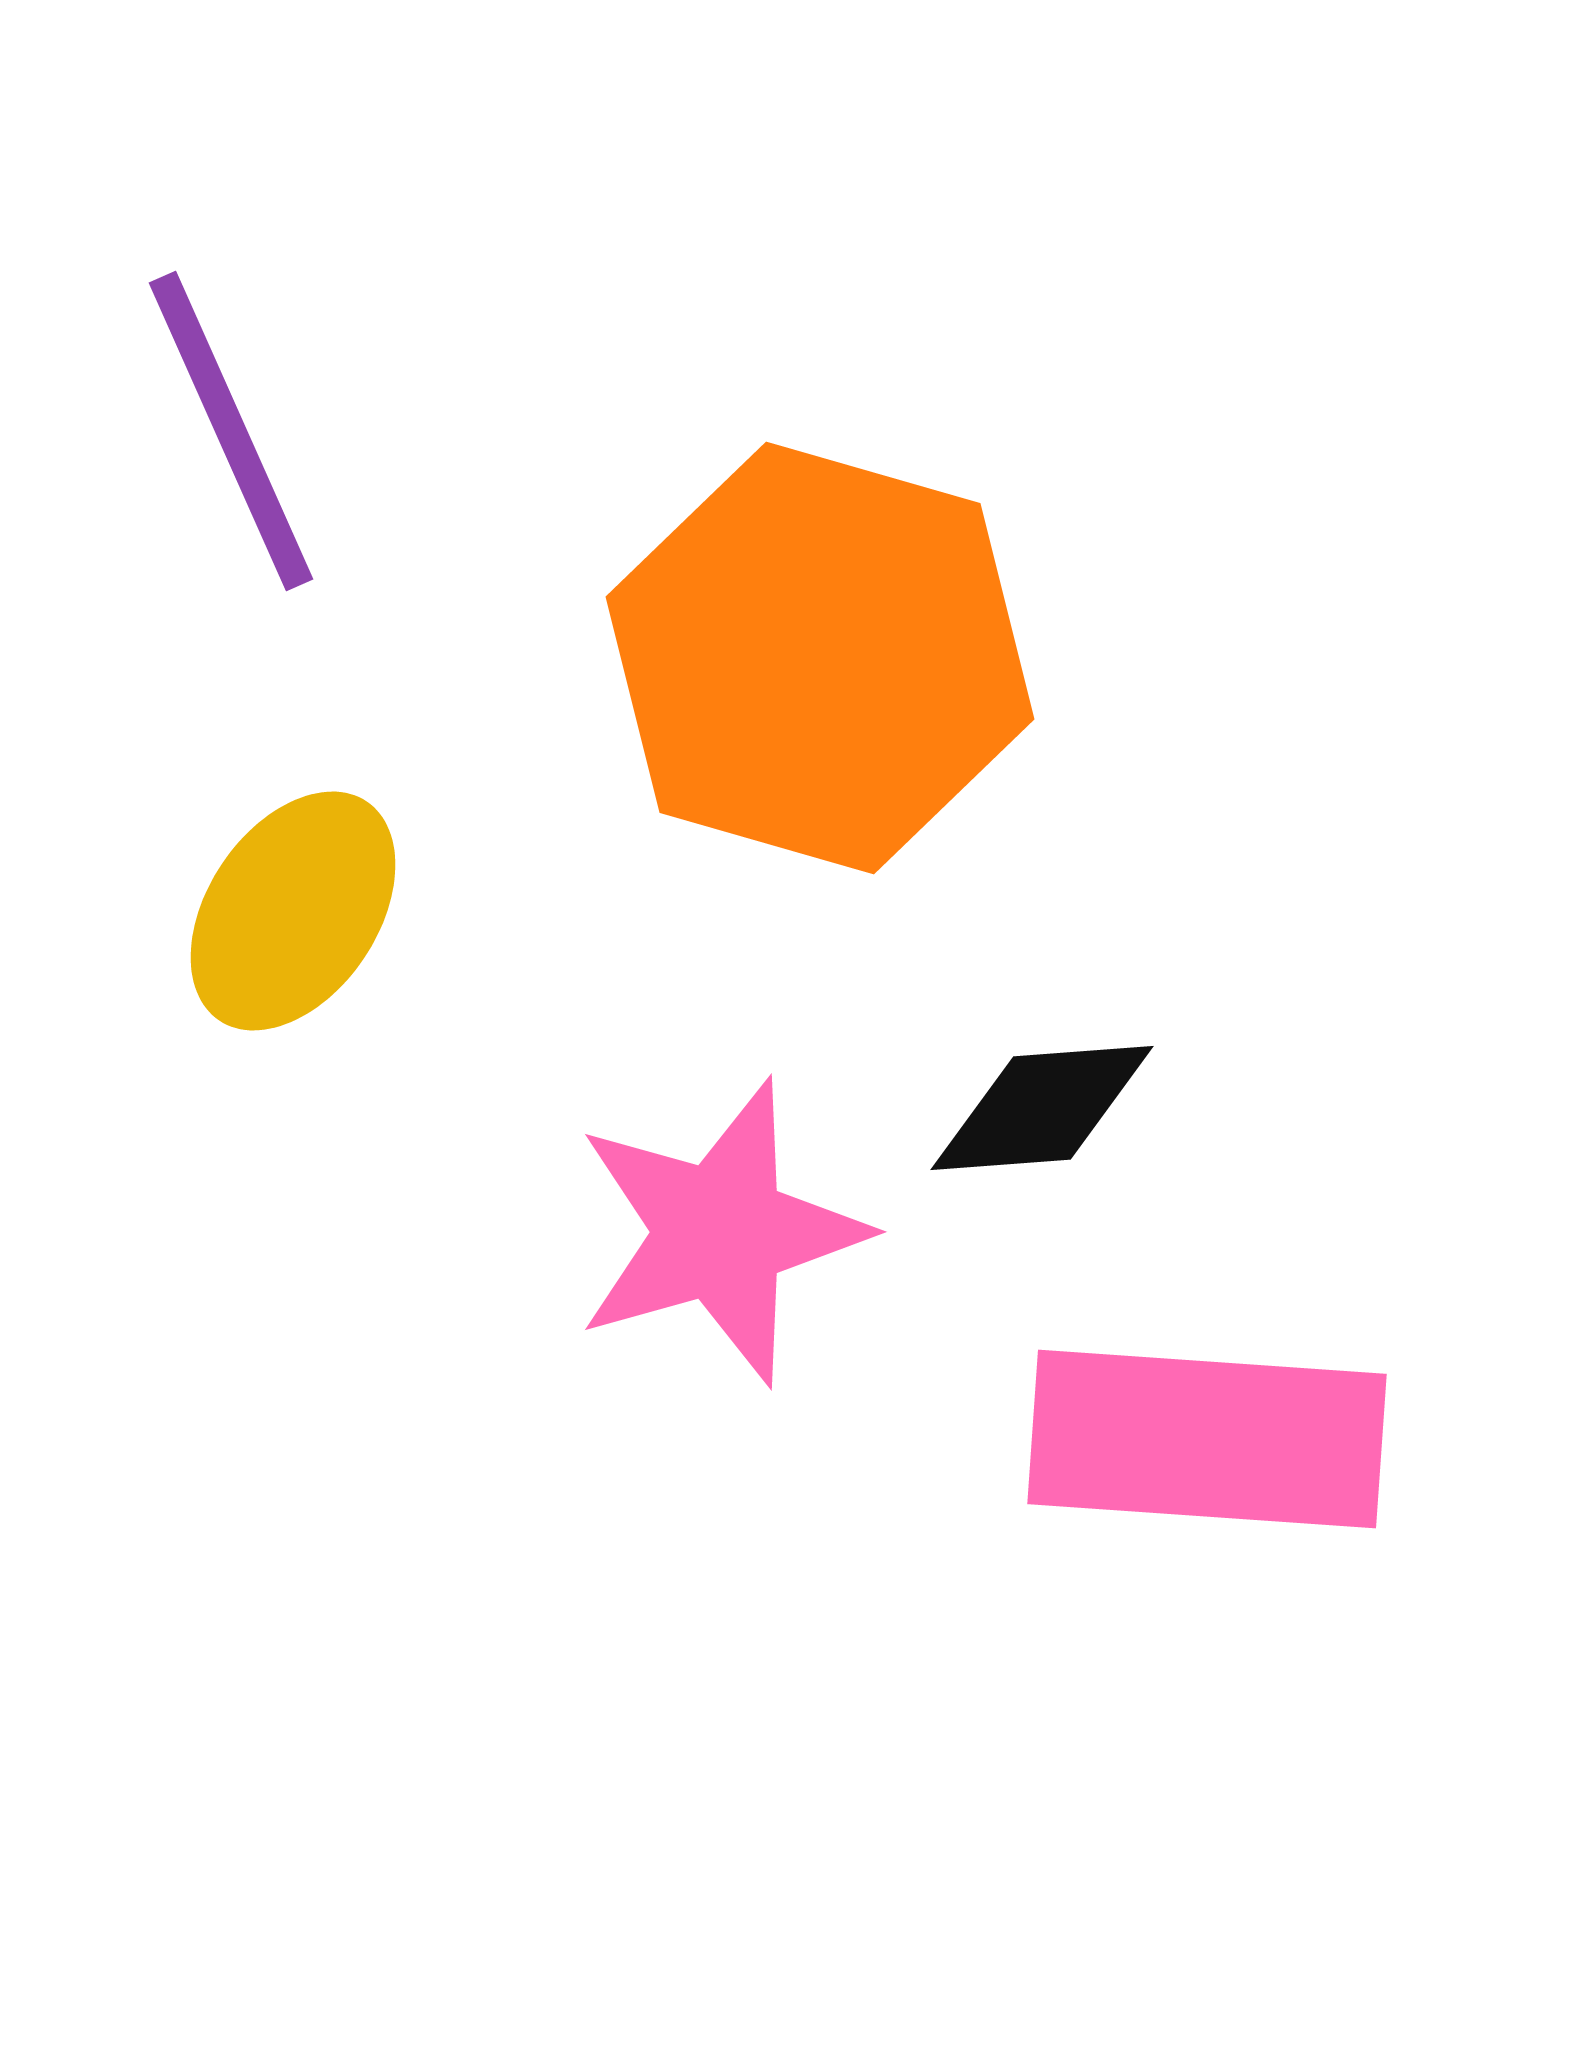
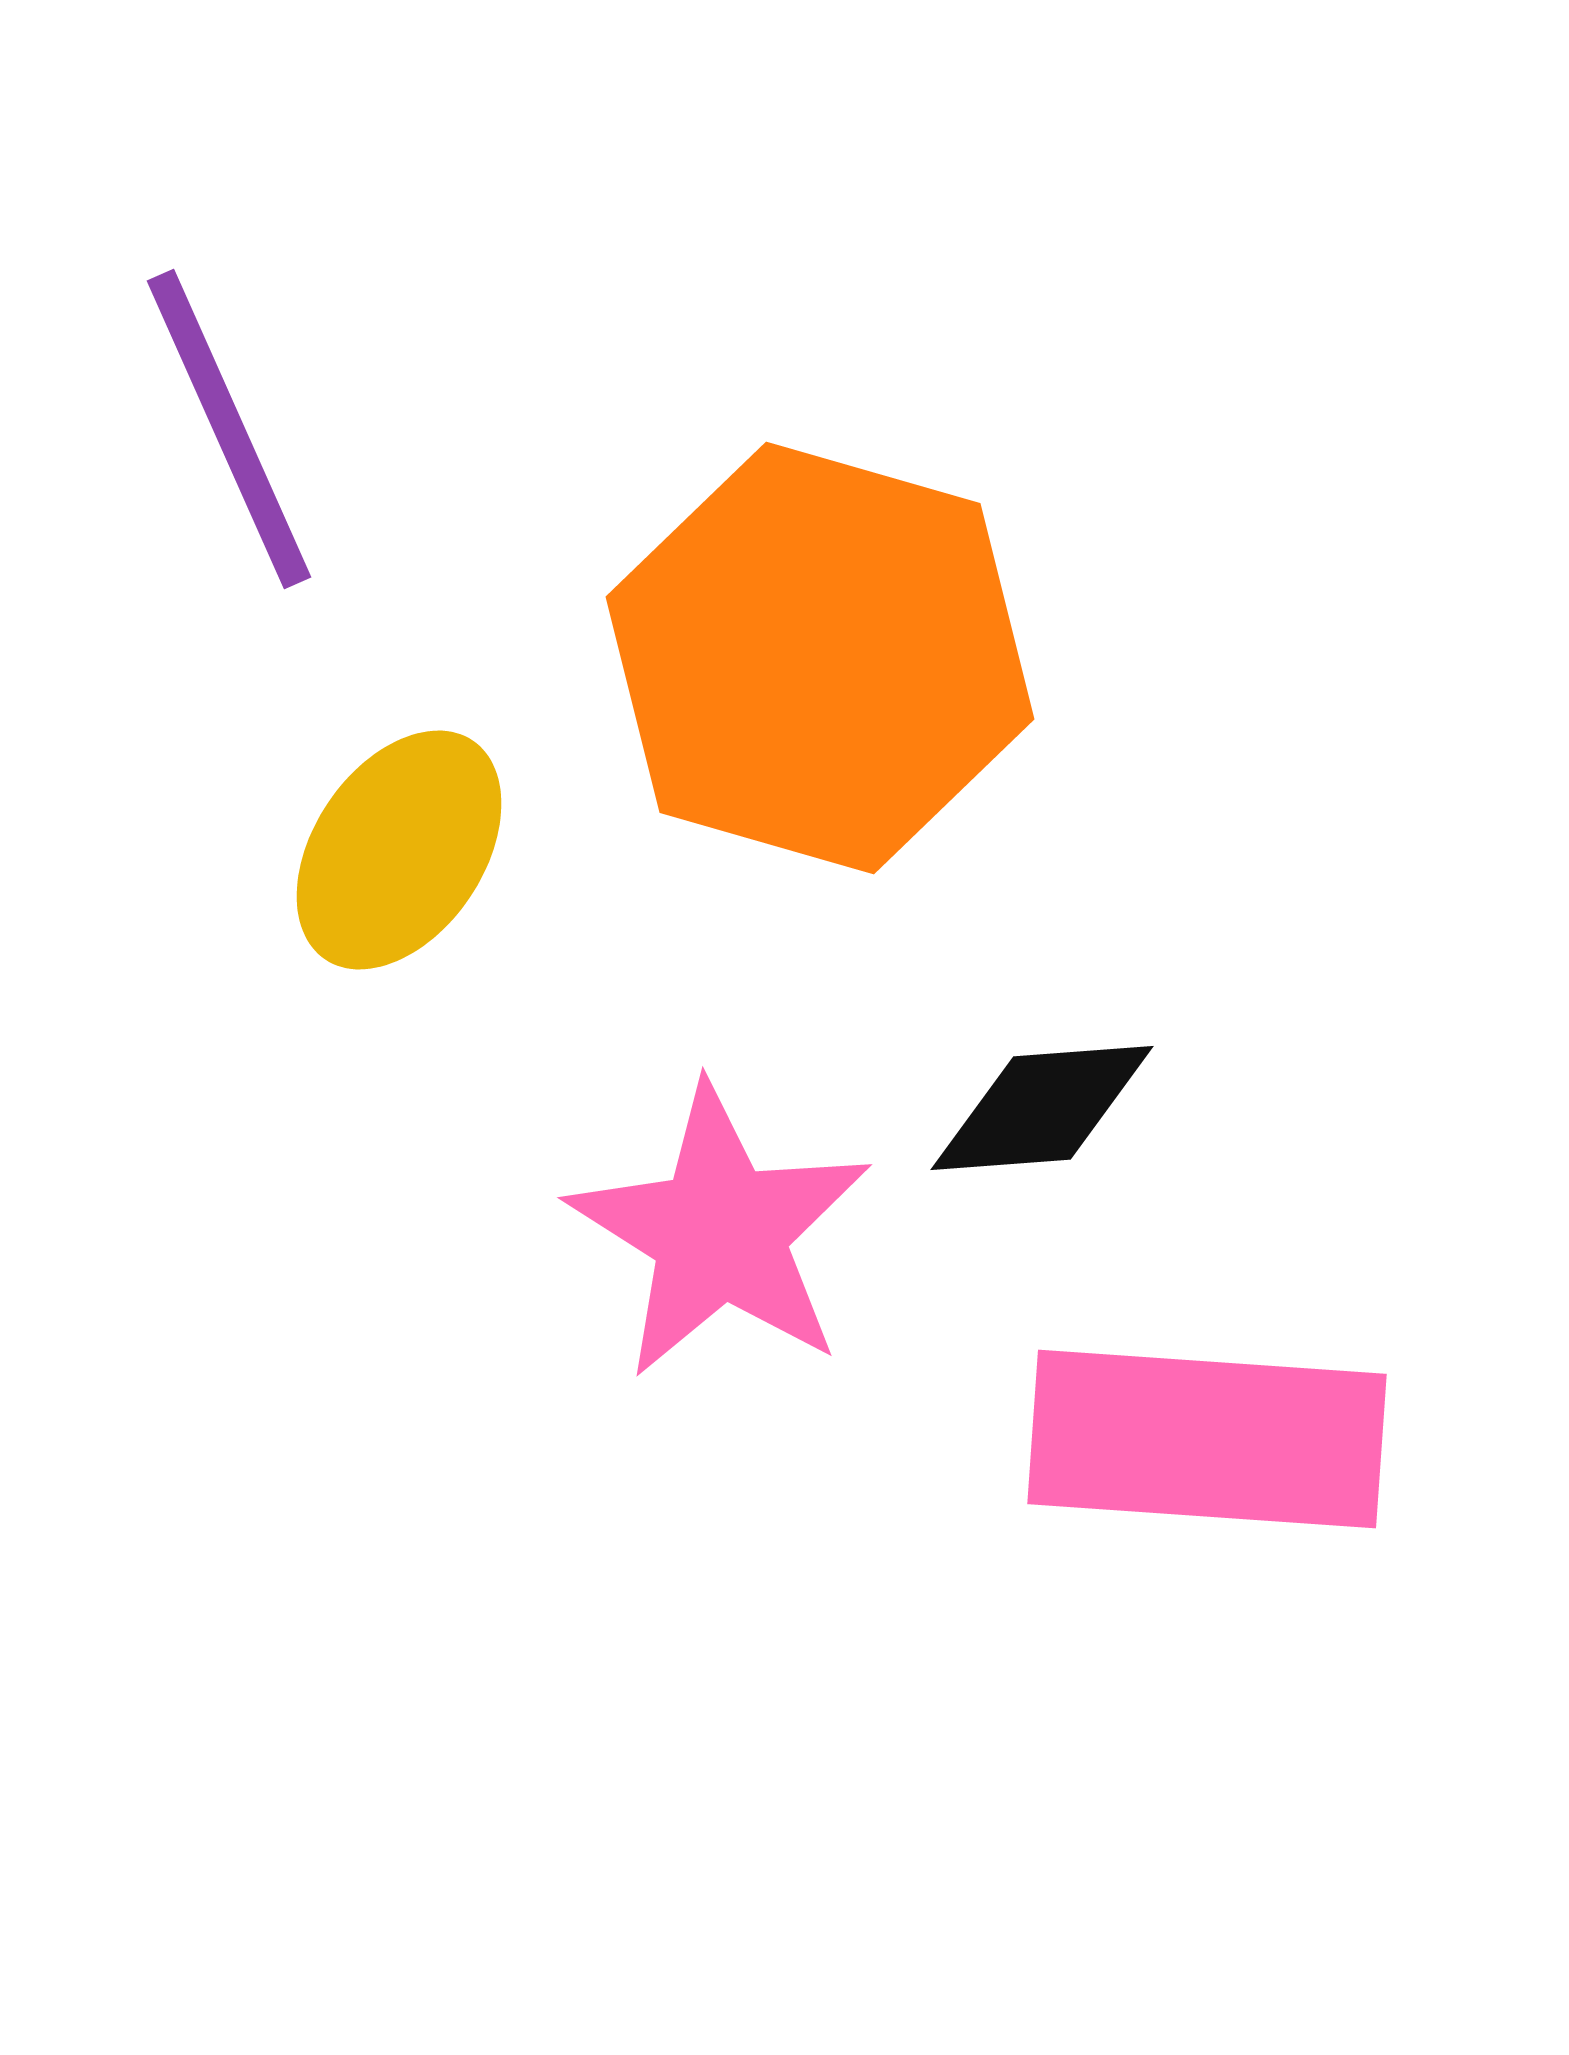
purple line: moved 2 px left, 2 px up
yellow ellipse: moved 106 px right, 61 px up
pink star: rotated 24 degrees counterclockwise
